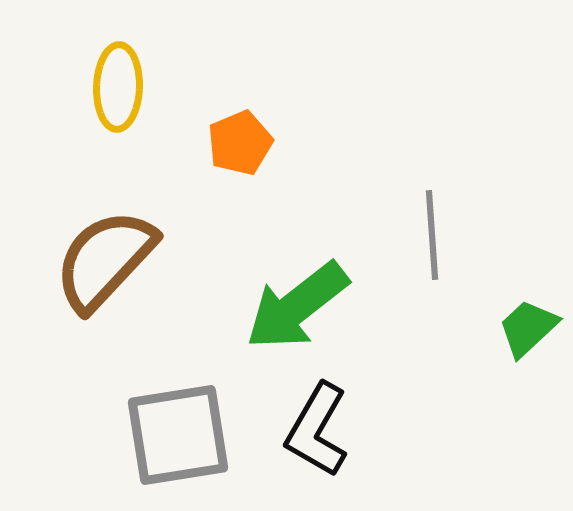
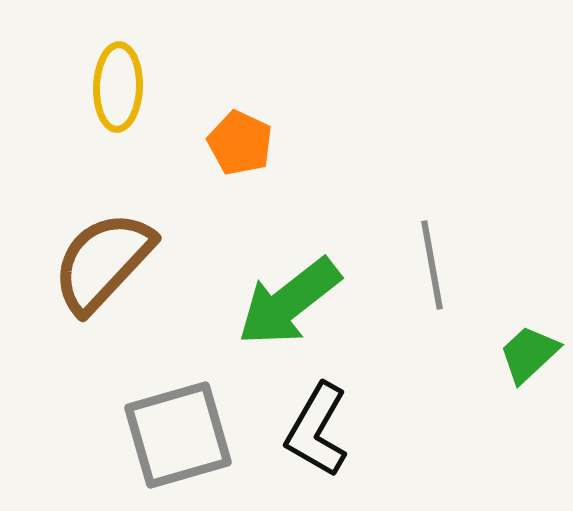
orange pentagon: rotated 24 degrees counterclockwise
gray line: moved 30 px down; rotated 6 degrees counterclockwise
brown semicircle: moved 2 px left, 2 px down
green arrow: moved 8 px left, 4 px up
green trapezoid: moved 1 px right, 26 px down
gray square: rotated 7 degrees counterclockwise
